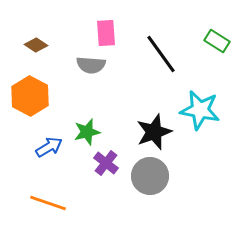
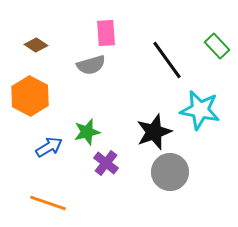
green rectangle: moved 5 px down; rotated 15 degrees clockwise
black line: moved 6 px right, 6 px down
gray semicircle: rotated 20 degrees counterclockwise
gray circle: moved 20 px right, 4 px up
